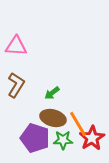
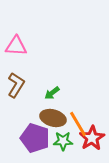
green star: moved 1 px down
